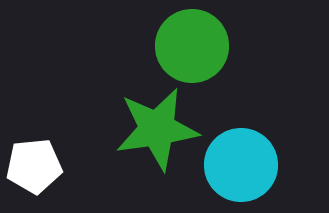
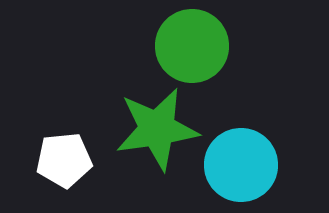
white pentagon: moved 30 px right, 6 px up
